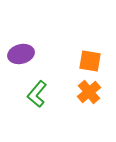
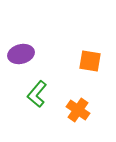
orange cross: moved 11 px left, 18 px down; rotated 15 degrees counterclockwise
